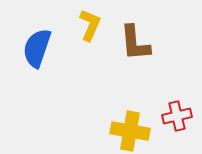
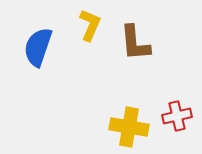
blue semicircle: moved 1 px right, 1 px up
yellow cross: moved 1 px left, 4 px up
